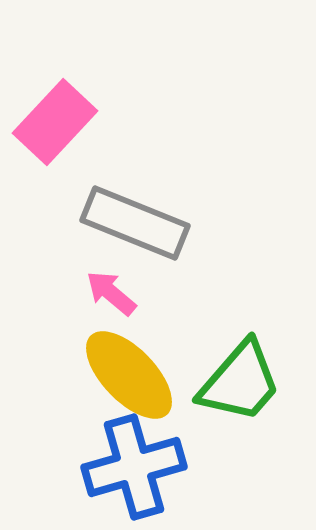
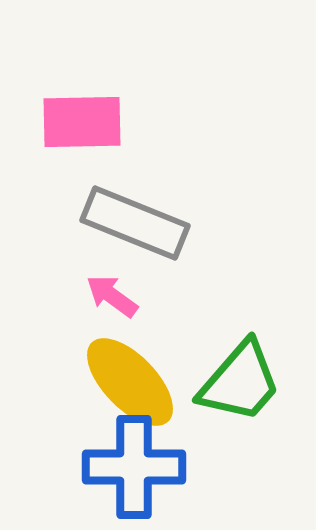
pink rectangle: moved 27 px right; rotated 46 degrees clockwise
pink arrow: moved 1 px right, 3 px down; rotated 4 degrees counterclockwise
yellow ellipse: moved 1 px right, 7 px down
blue cross: rotated 16 degrees clockwise
